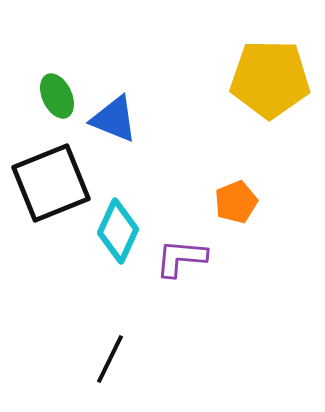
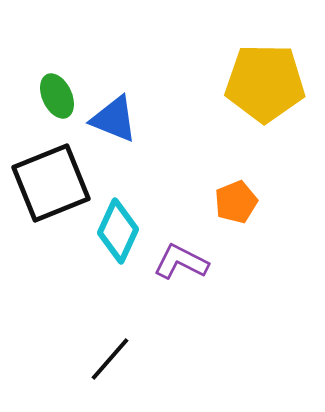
yellow pentagon: moved 5 px left, 4 px down
purple L-shape: moved 4 px down; rotated 22 degrees clockwise
black line: rotated 15 degrees clockwise
